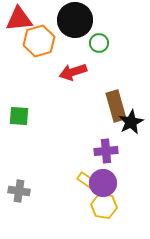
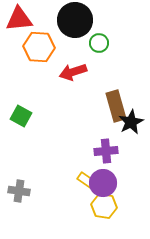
orange hexagon: moved 6 px down; rotated 20 degrees clockwise
green square: moved 2 px right; rotated 25 degrees clockwise
